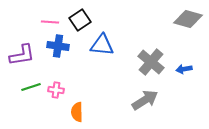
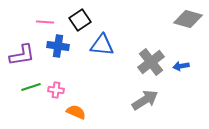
pink line: moved 5 px left
gray cross: rotated 12 degrees clockwise
blue arrow: moved 3 px left, 3 px up
orange semicircle: moved 1 px left; rotated 114 degrees clockwise
